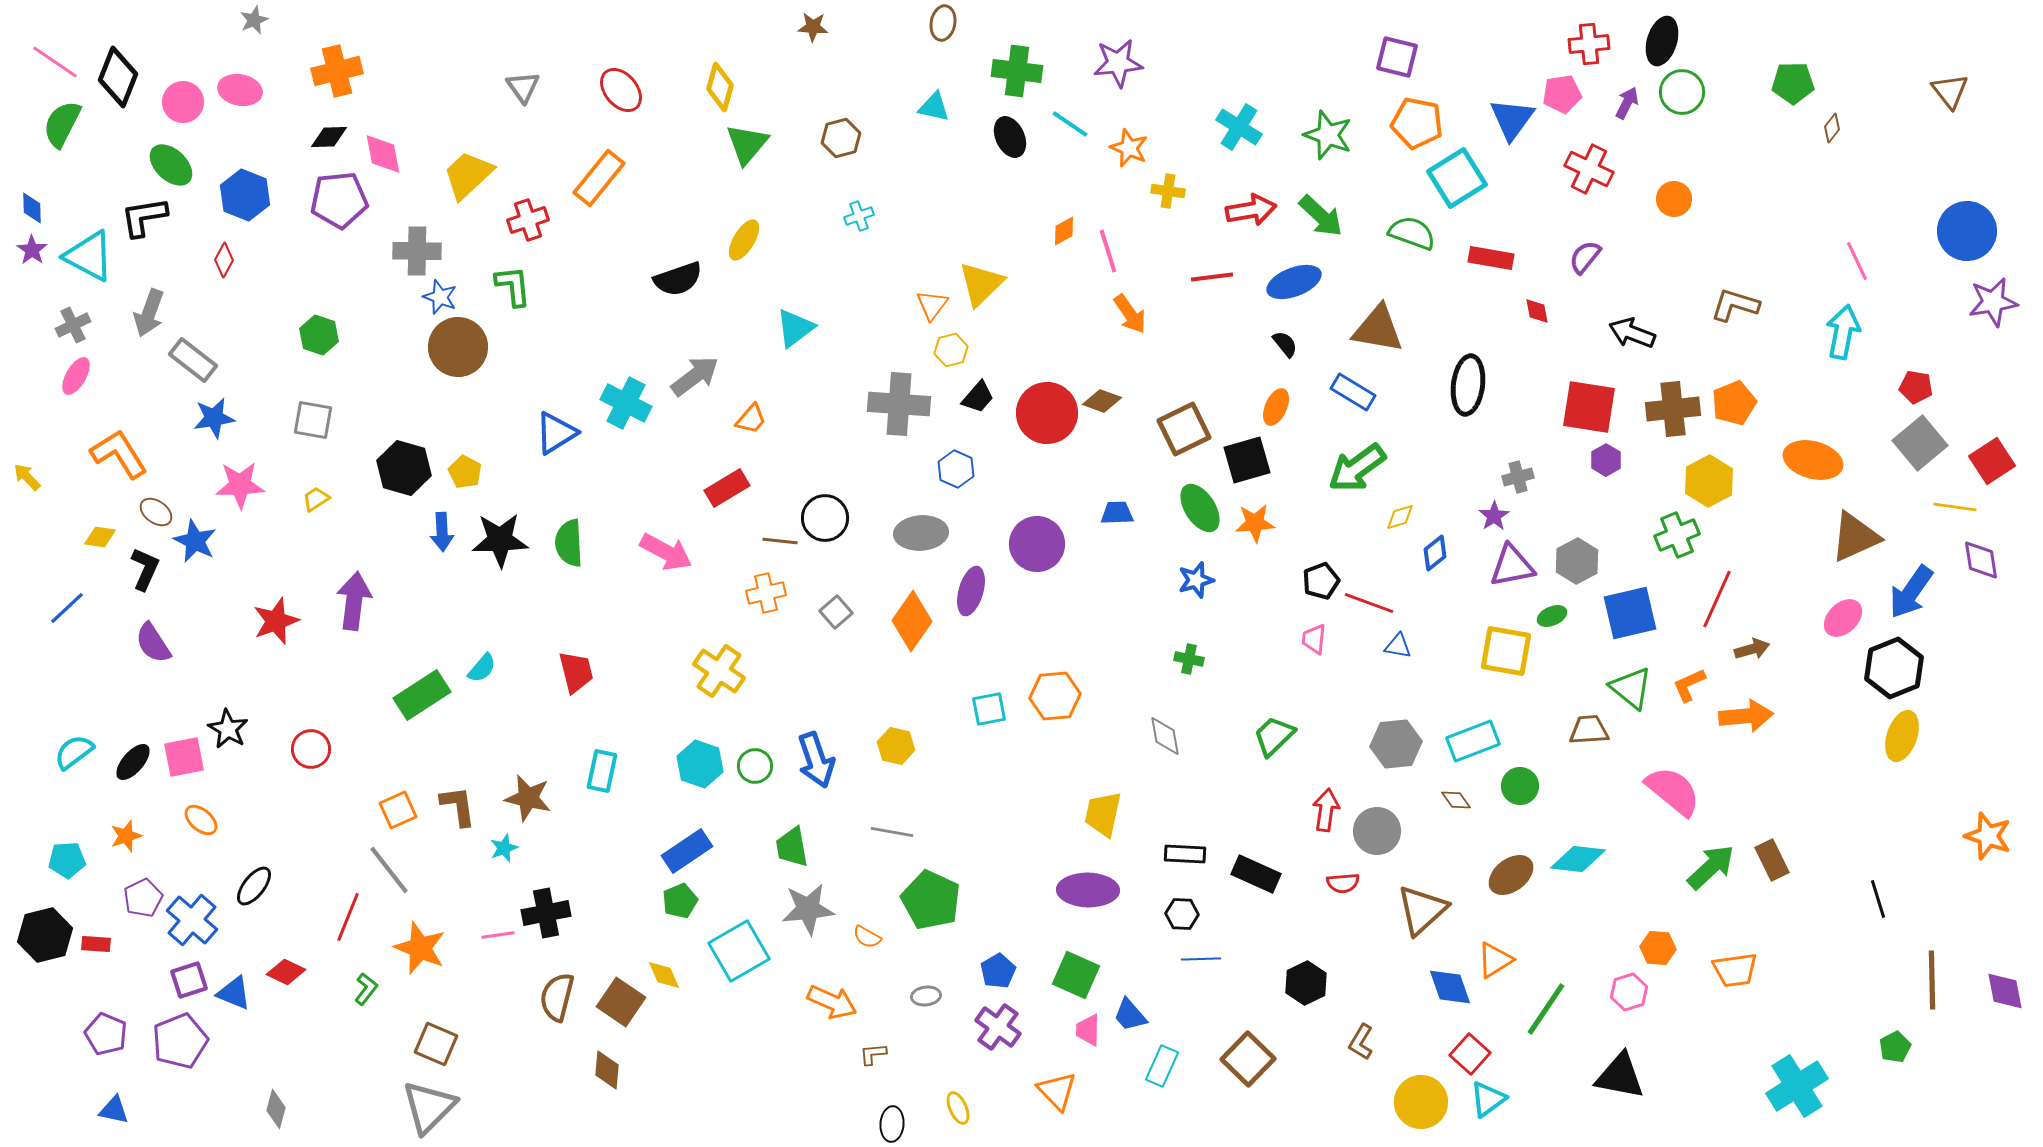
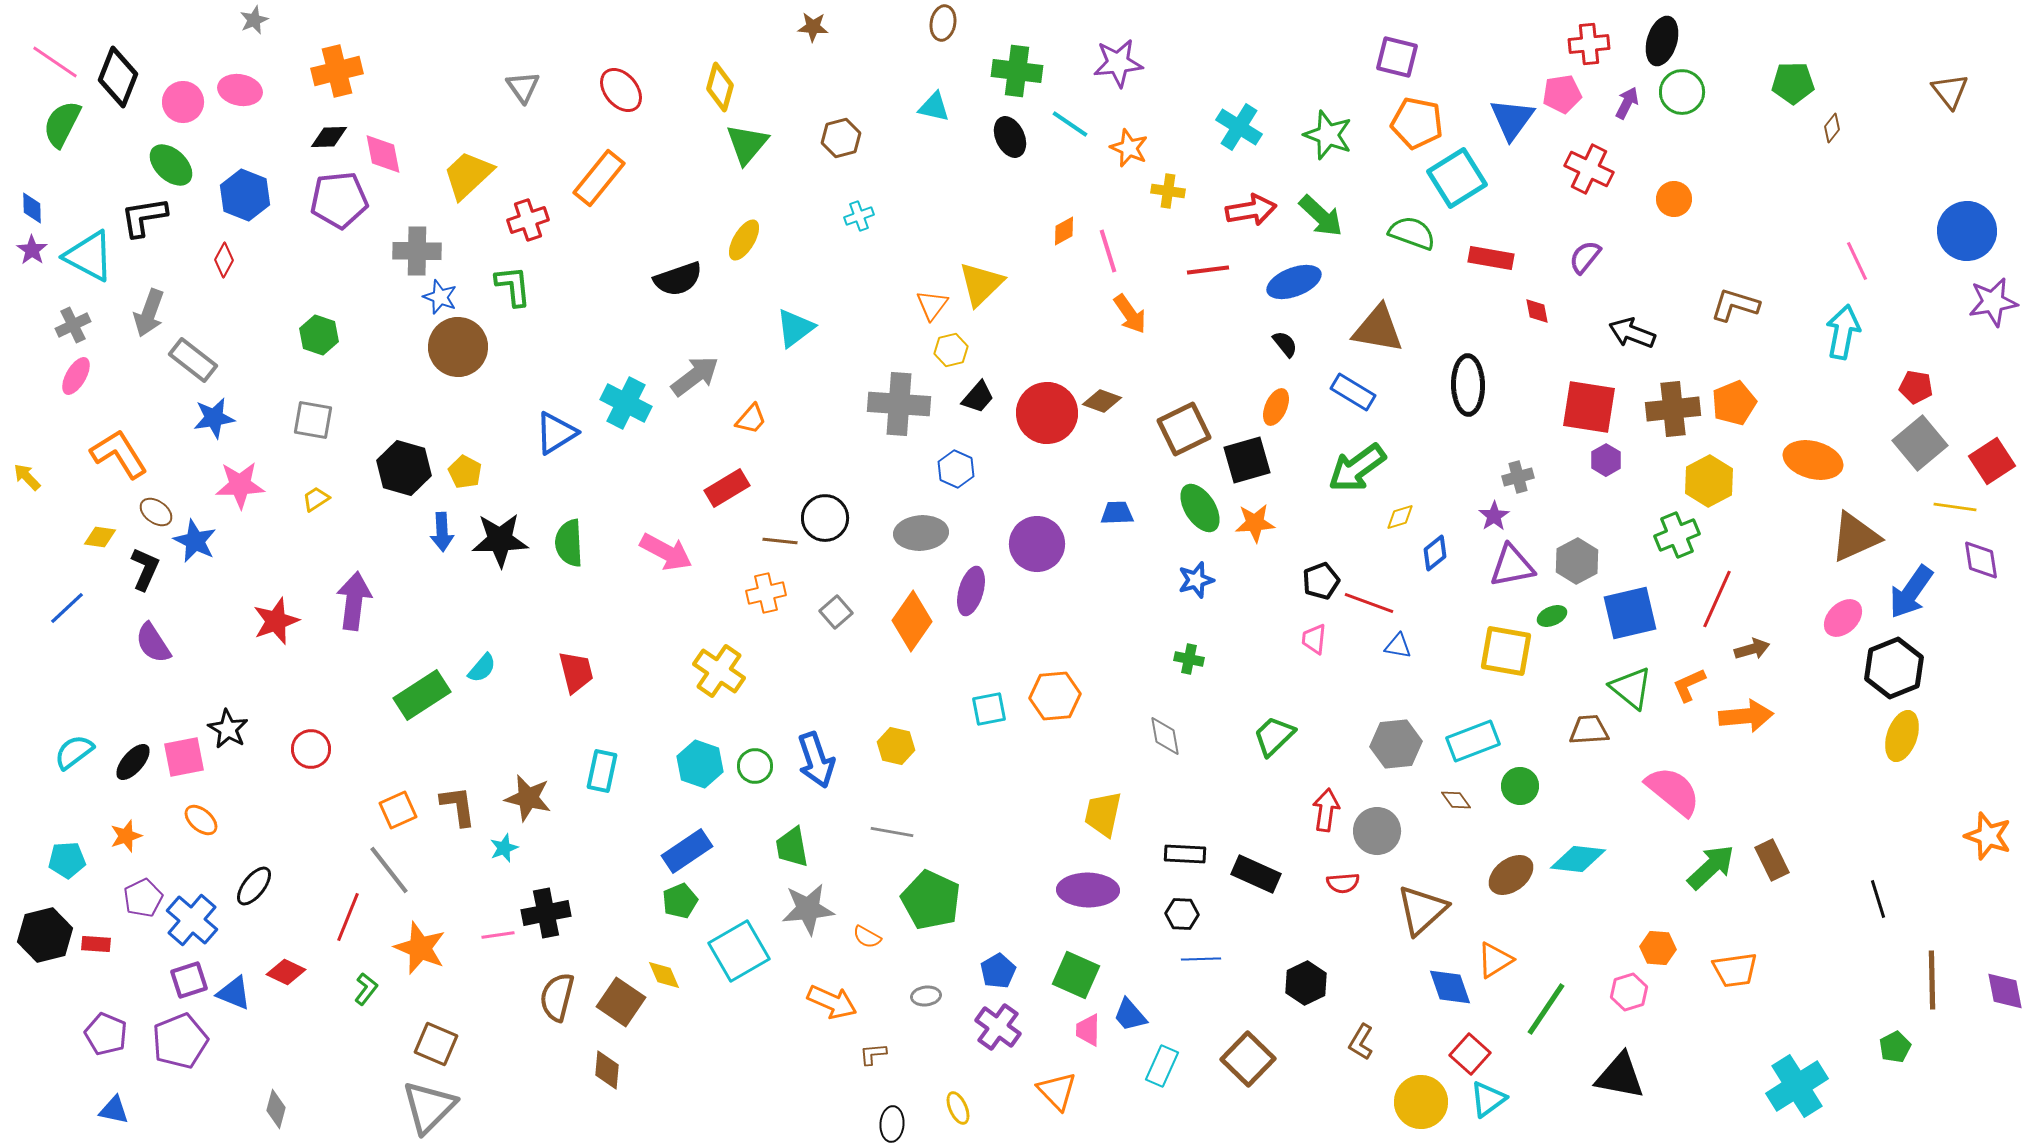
red line at (1212, 277): moved 4 px left, 7 px up
black ellipse at (1468, 385): rotated 8 degrees counterclockwise
